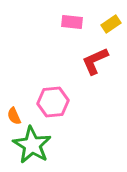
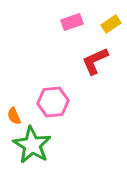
pink rectangle: rotated 25 degrees counterclockwise
